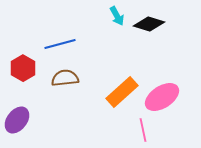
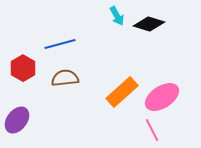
pink line: moved 9 px right; rotated 15 degrees counterclockwise
